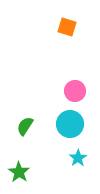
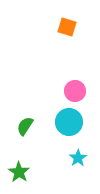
cyan circle: moved 1 px left, 2 px up
